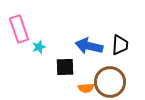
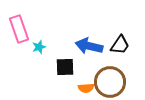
black trapezoid: rotated 30 degrees clockwise
